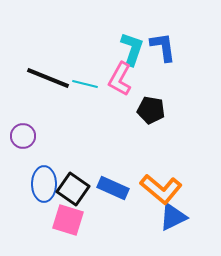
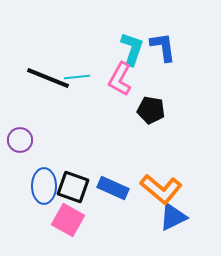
cyan line: moved 8 px left, 7 px up; rotated 20 degrees counterclockwise
purple circle: moved 3 px left, 4 px down
blue ellipse: moved 2 px down
black square: moved 2 px up; rotated 16 degrees counterclockwise
pink square: rotated 12 degrees clockwise
